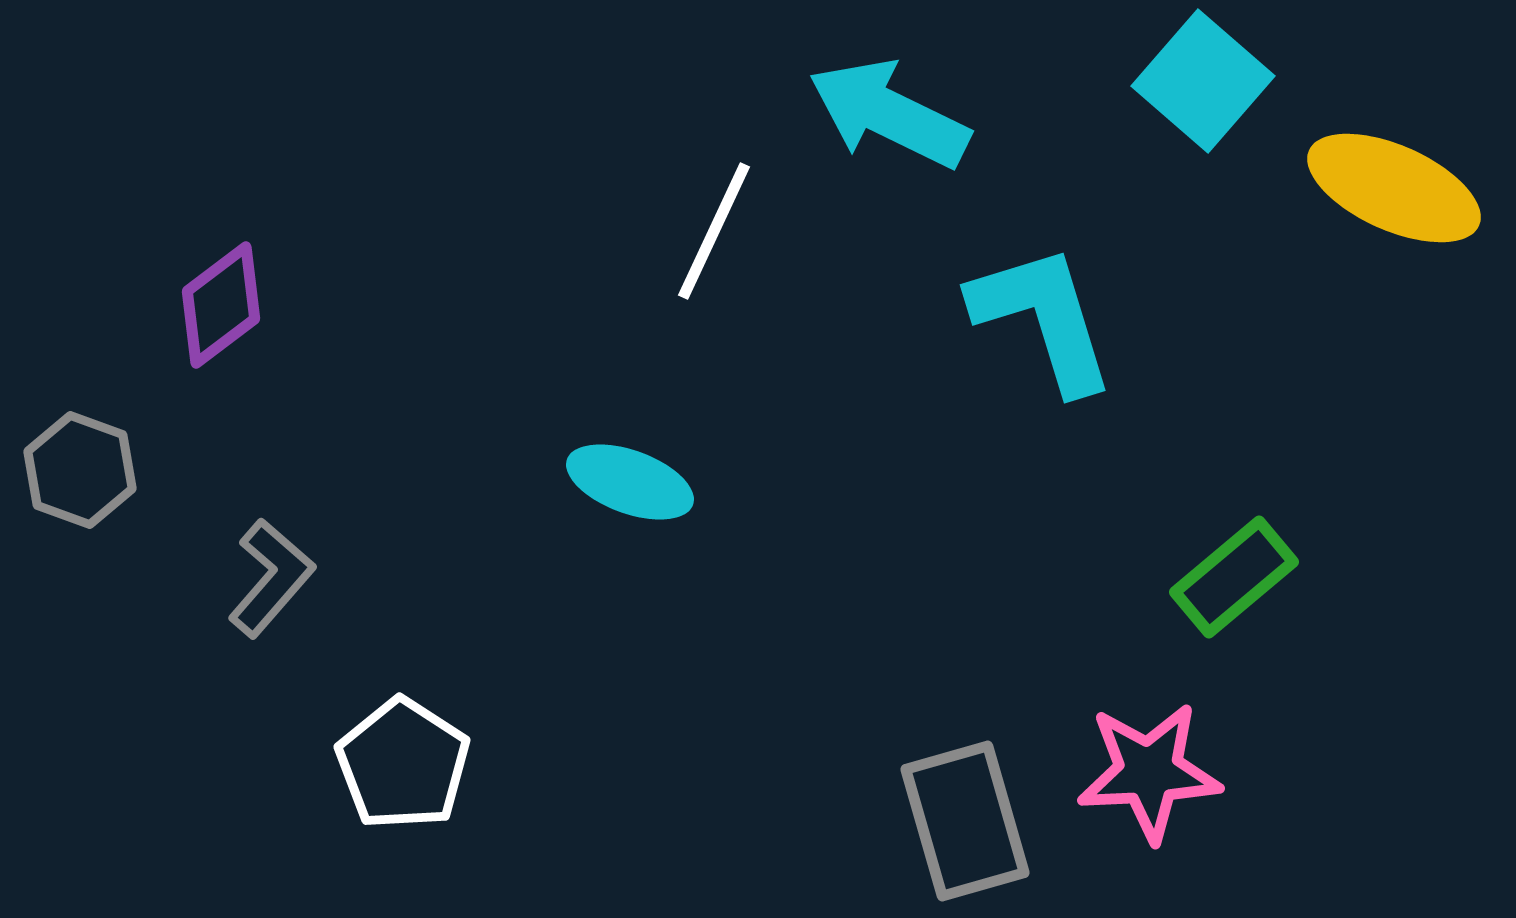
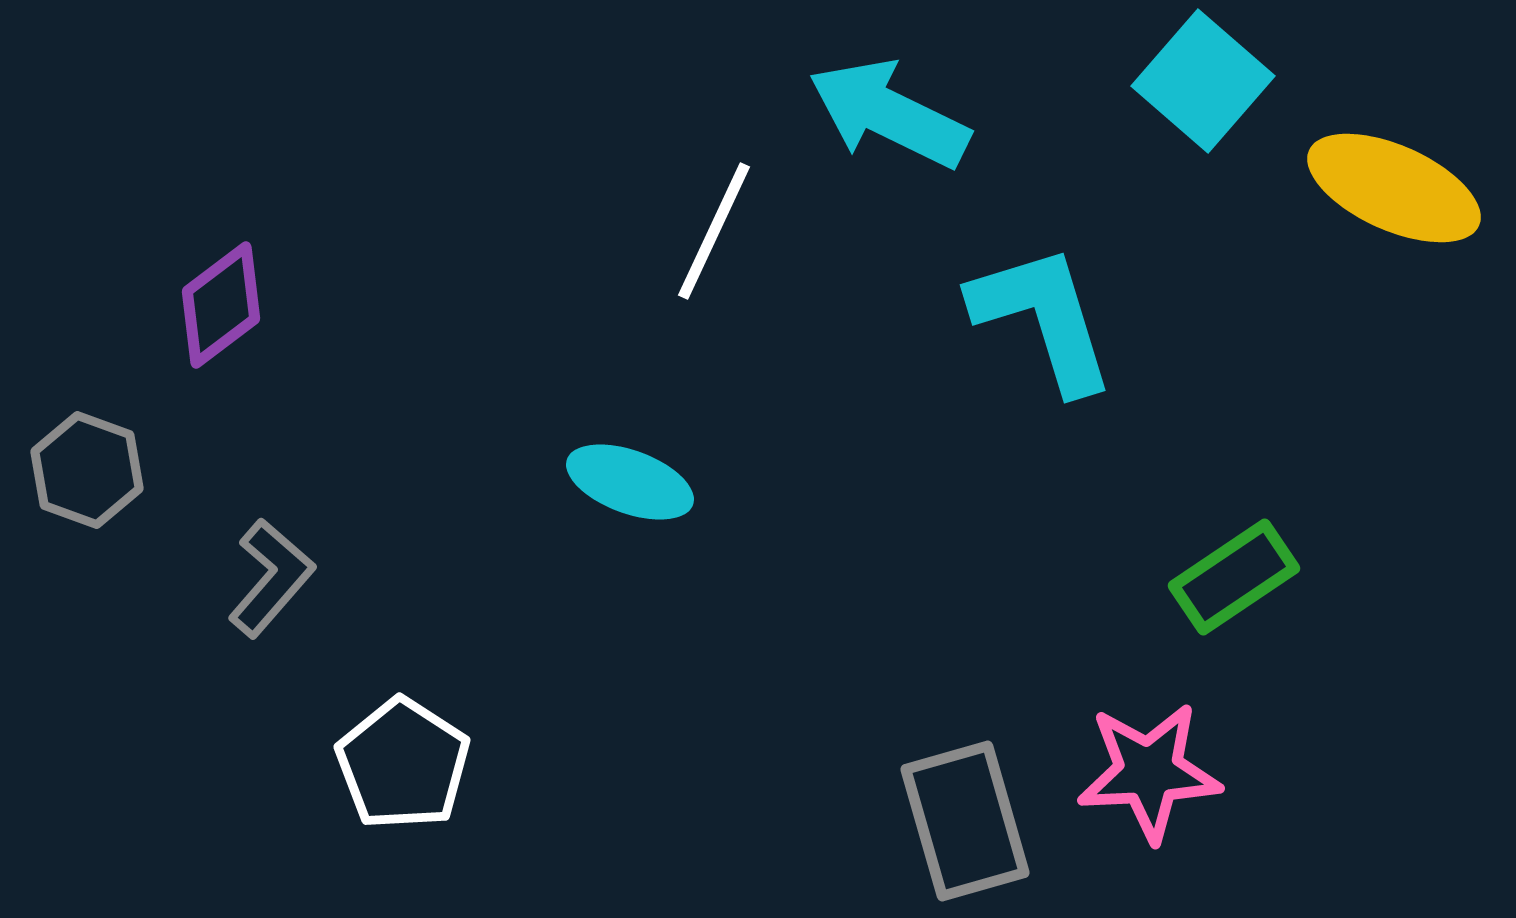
gray hexagon: moved 7 px right
green rectangle: rotated 6 degrees clockwise
